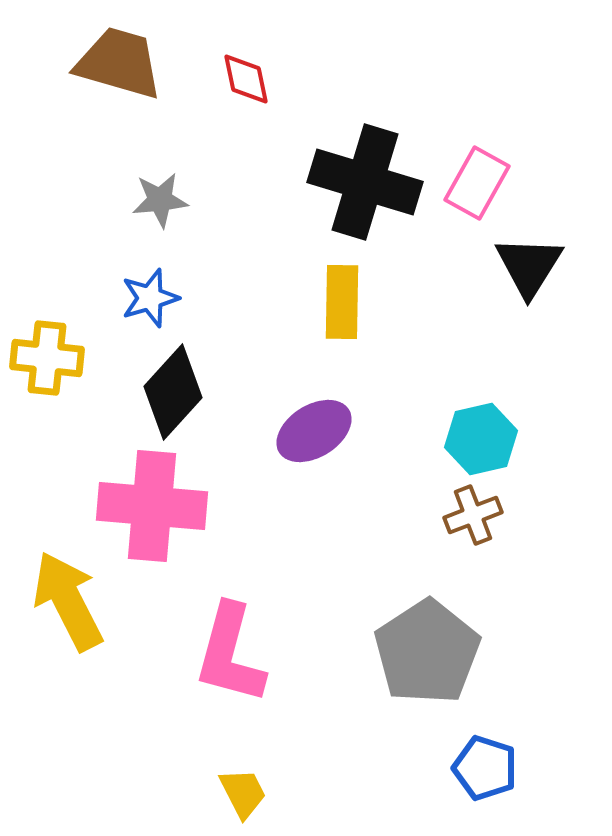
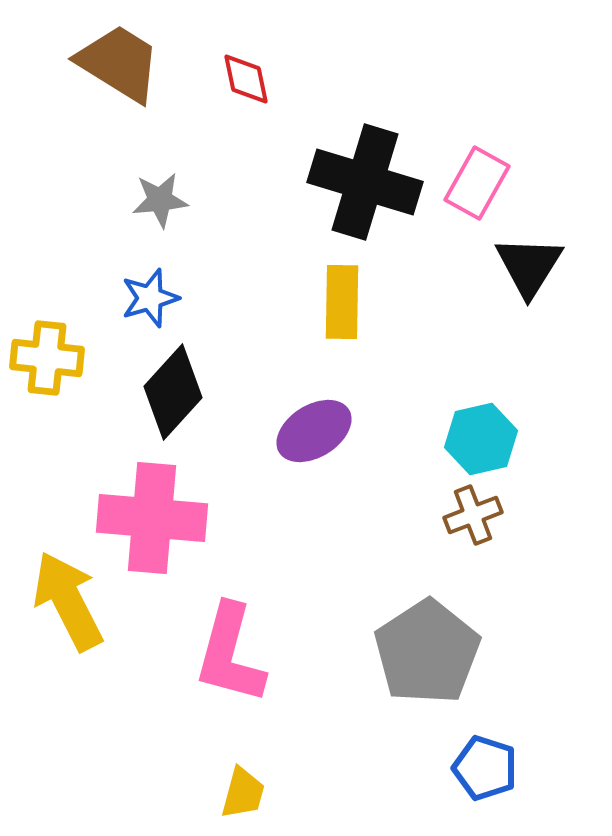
brown trapezoid: rotated 16 degrees clockwise
pink cross: moved 12 px down
yellow trapezoid: rotated 42 degrees clockwise
